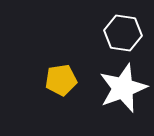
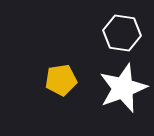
white hexagon: moved 1 px left
